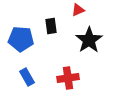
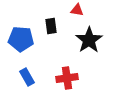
red triangle: moved 1 px left; rotated 32 degrees clockwise
red cross: moved 1 px left
